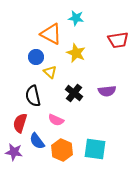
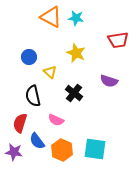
orange triangle: moved 17 px up
blue circle: moved 7 px left
purple semicircle: moved 2 px right, 10 px up; rotated 24 degrees clockwise
